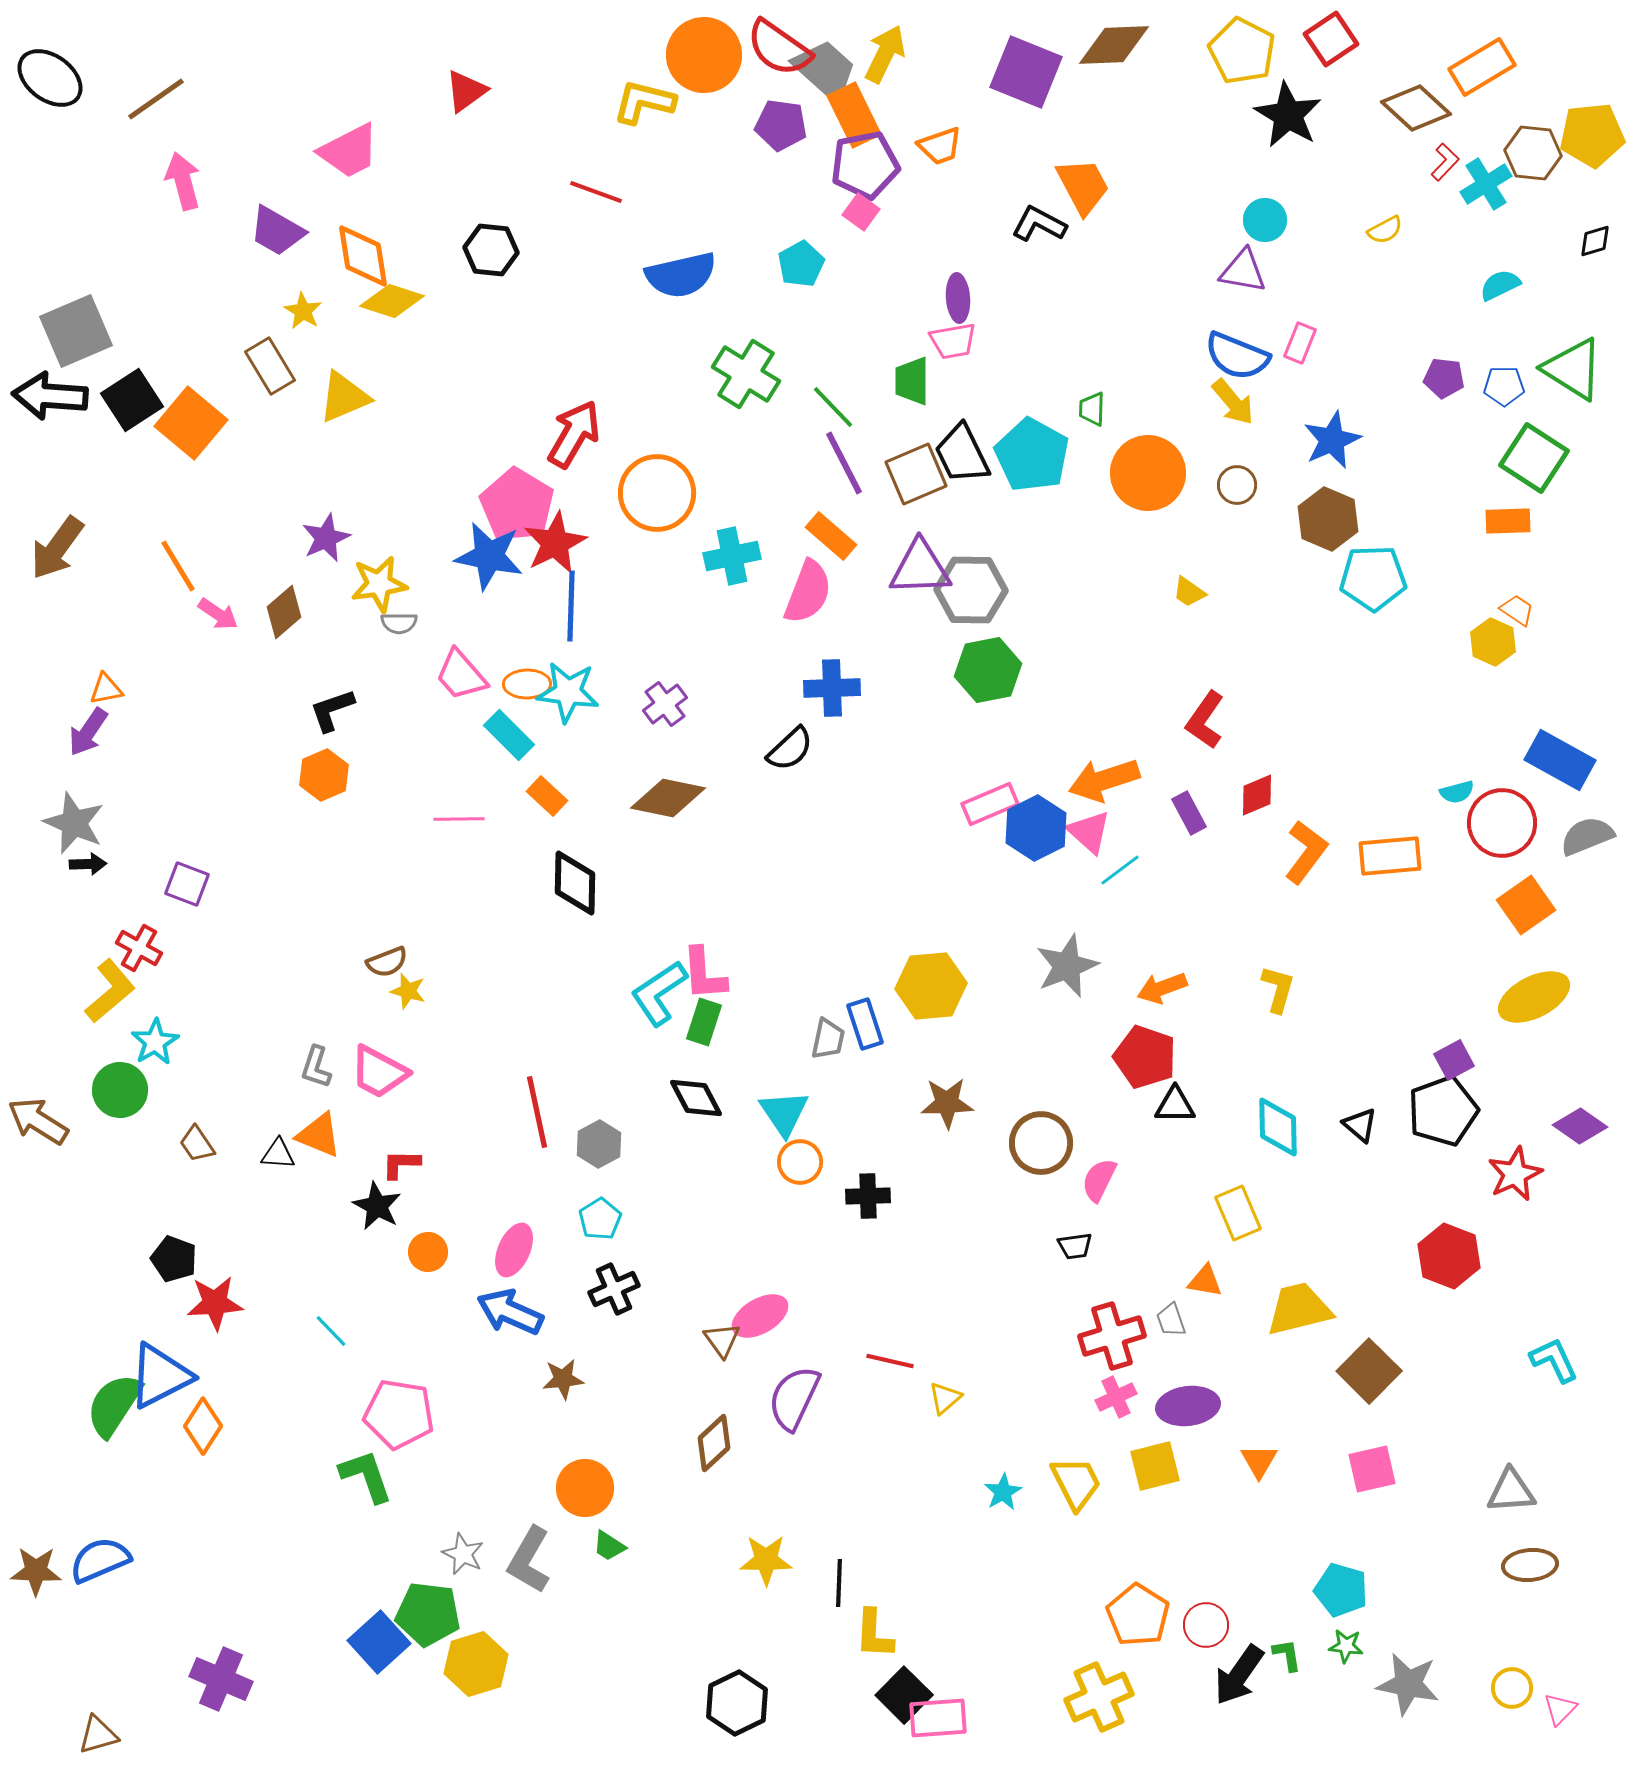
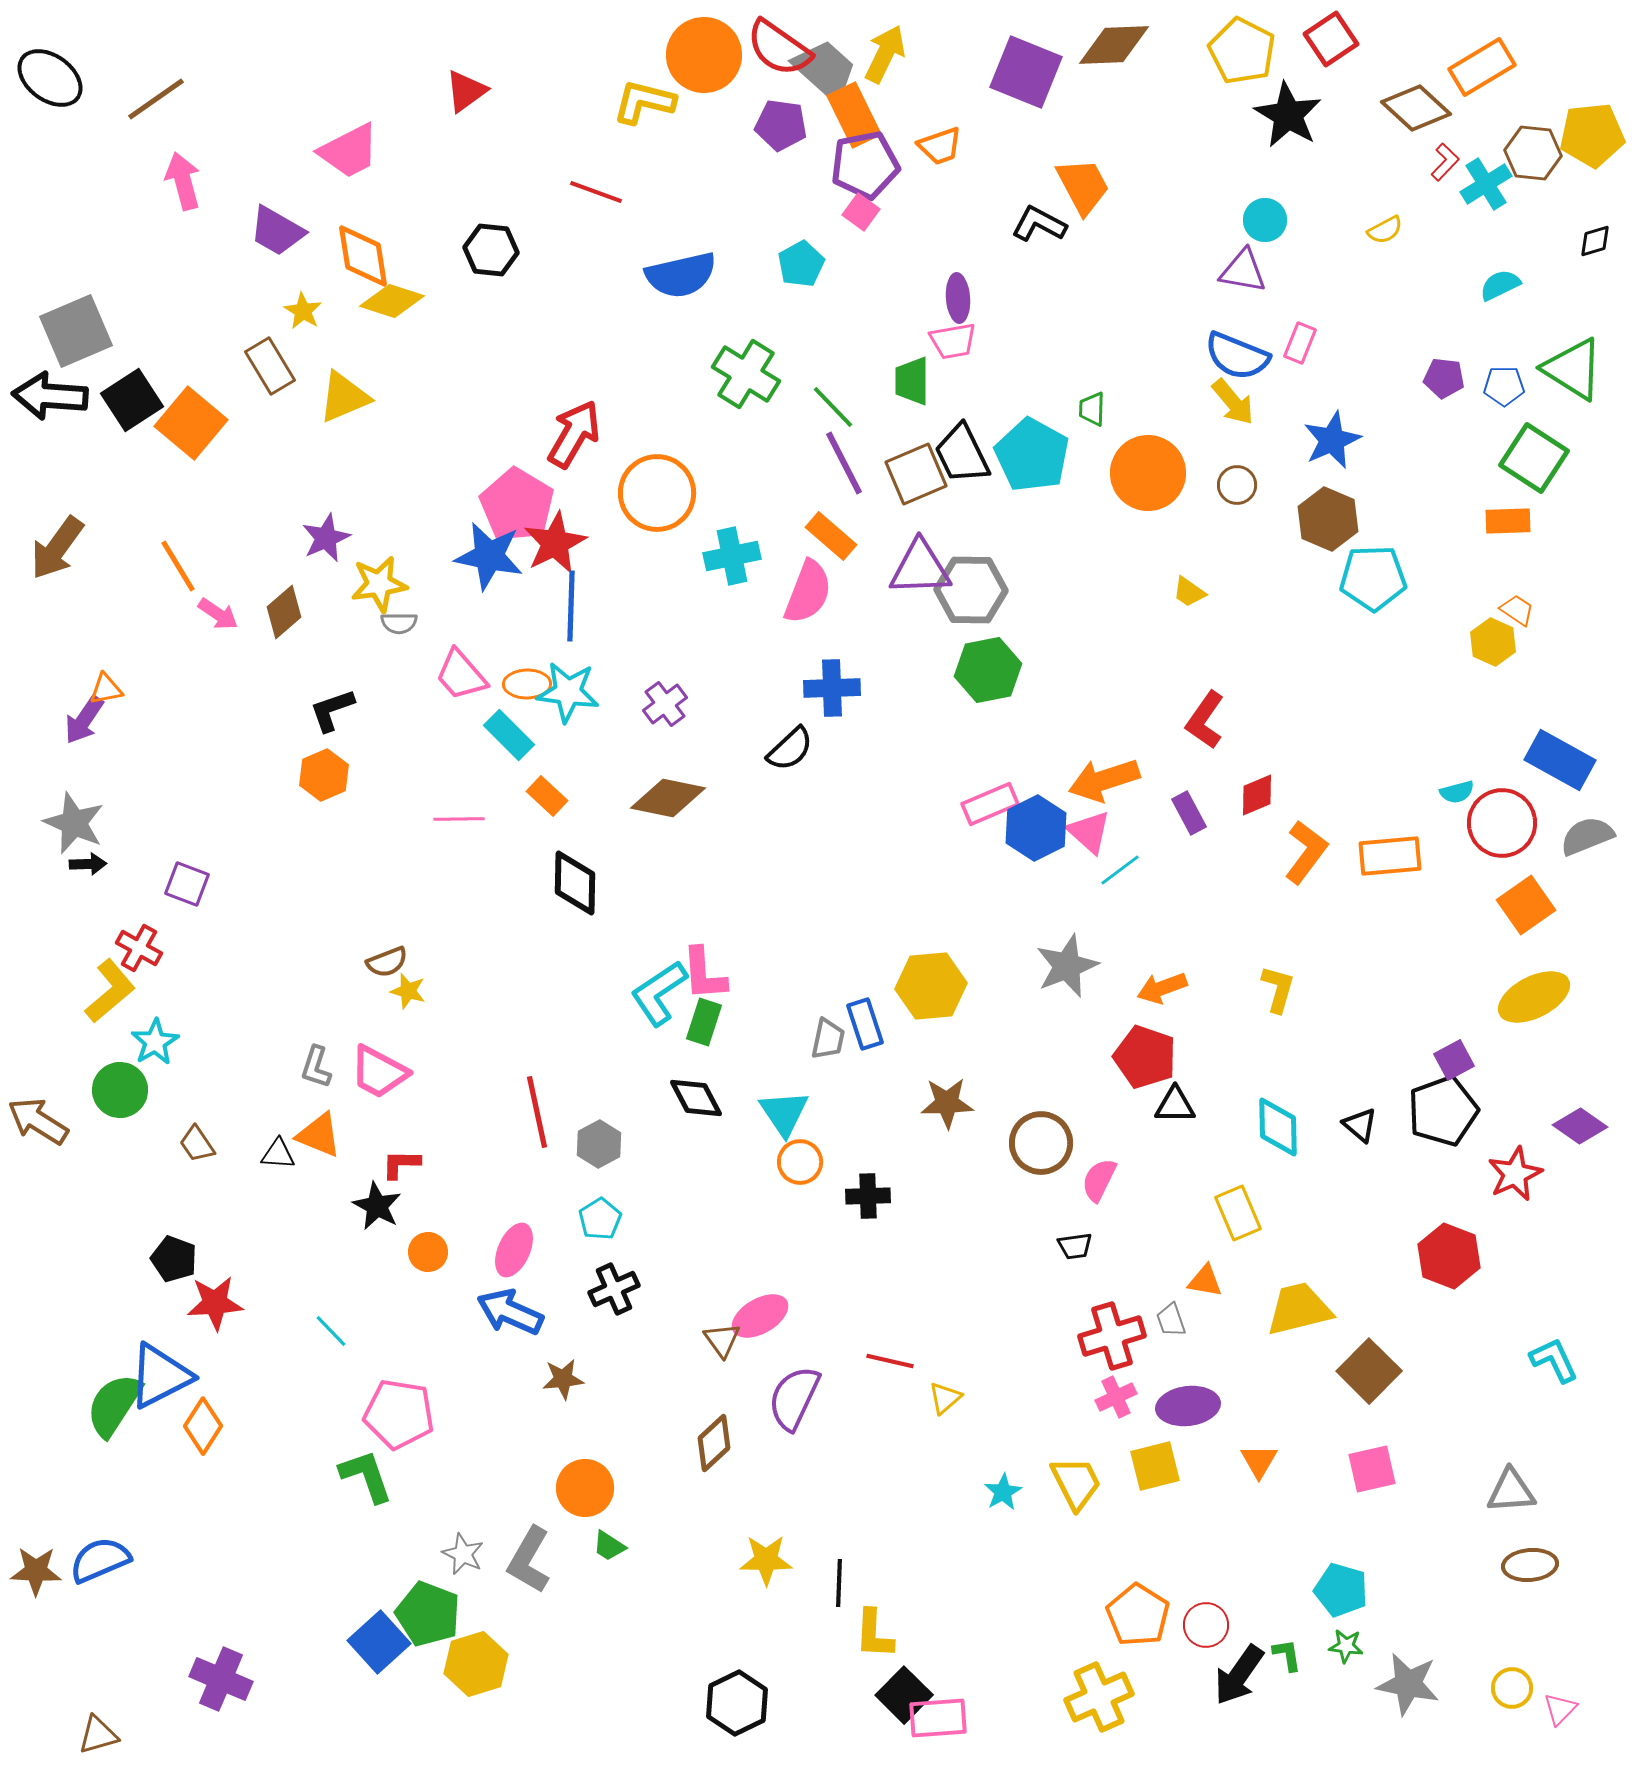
purple arrow at (88, 732): moved 4 px left, 12 px up
green pentagon at (428, 1614): rotated 14 degrees clockwise
